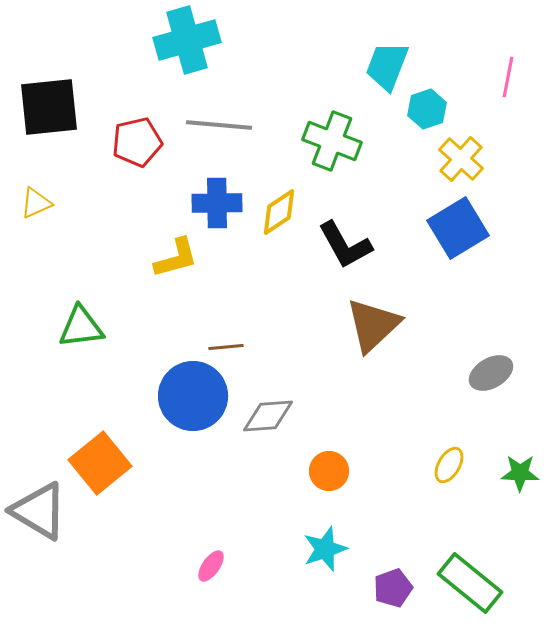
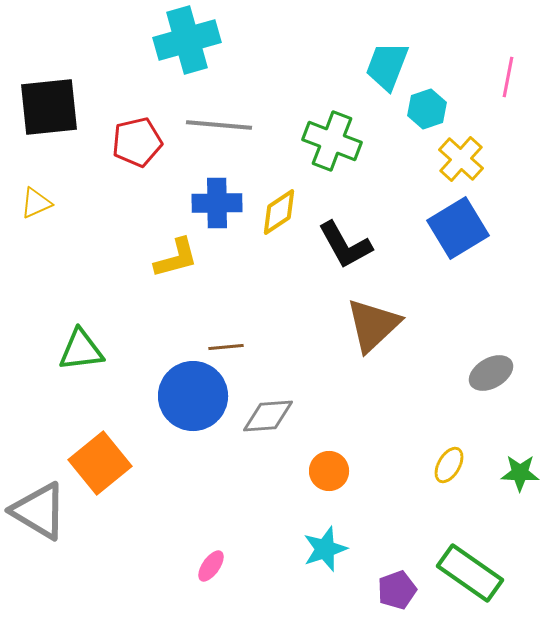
green triangle: moved 23 px down
green rectangle: moved 10 px up; rotated 4 degrees counterclockwise
purple pentagon: moved 4 px right, 2 px down
